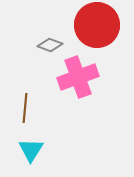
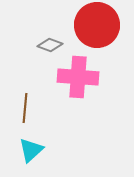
pink cross: rotated 24 degrees clockwise
cyan triangle: rotated 16 degrees clockwise
